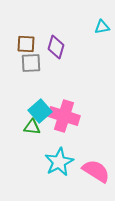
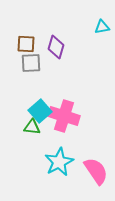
pink semicircle: rotated 24 degrees clockwise
